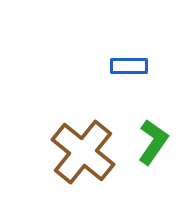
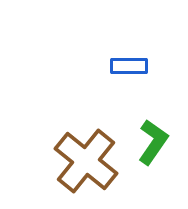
brown cross: moved 3 px right, 9 px down
